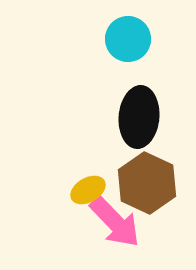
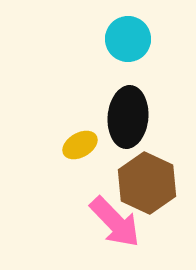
black ellipse: moved 11 px left
yellow ellipse: moved 8 px left, 45 px up
